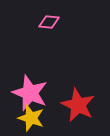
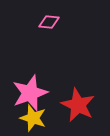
pink star: rotated 30 degrees clockwise
yellow star: moved 2 px right
